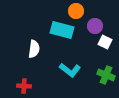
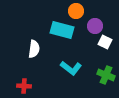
cyan L-shape: moved 1 px right, 2 px up
